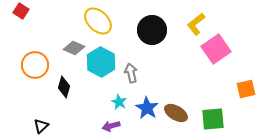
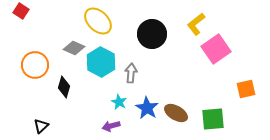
black circle: moved 4 px down
gray arrow: rotated 18 degrees clockwise
